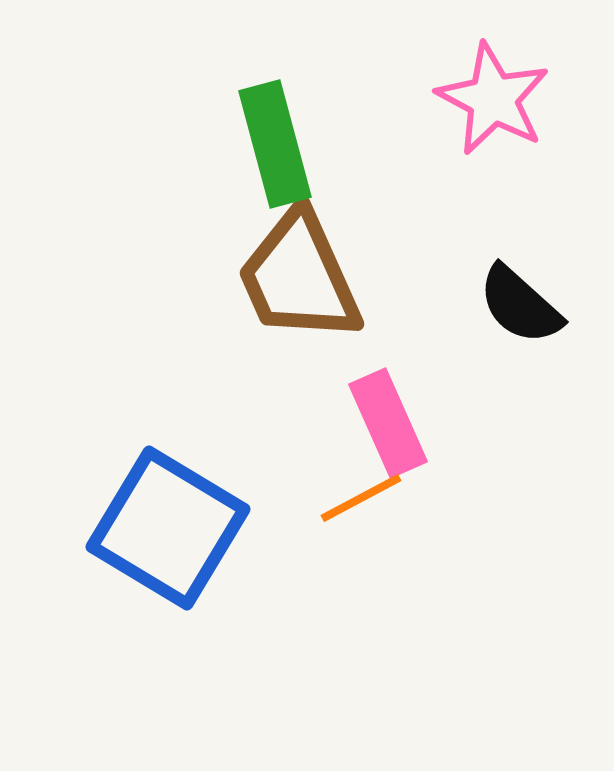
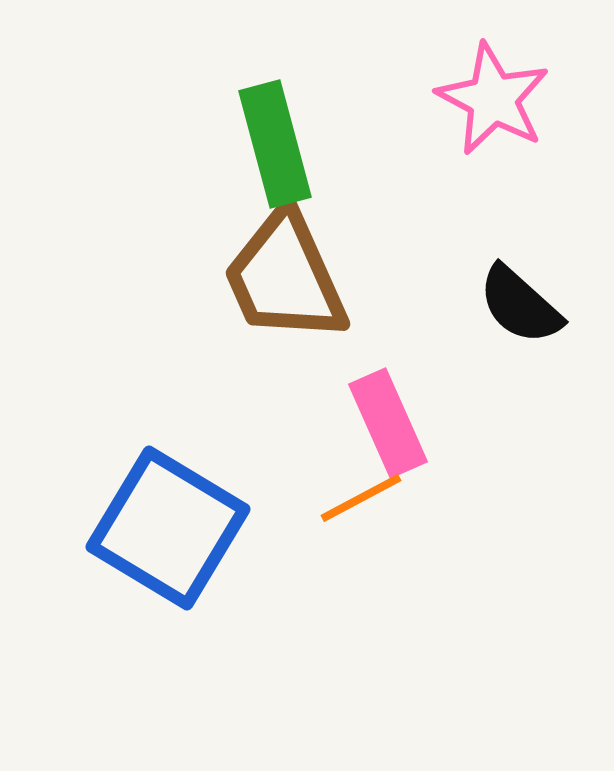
brown trapezoid: moved 14 px left
